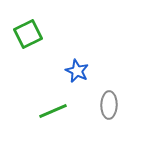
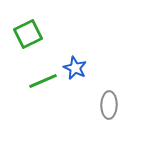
blue star: moved 2 px left, 3 px up
green line: moved 10 px left, 30 px up
